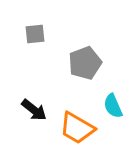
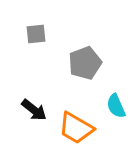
gray square: moved 1 px right
cyan semicircle: moved 3 px right
orange trapezoid: moved 1 px left
